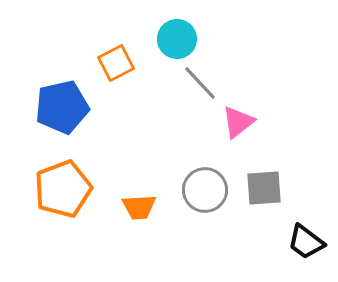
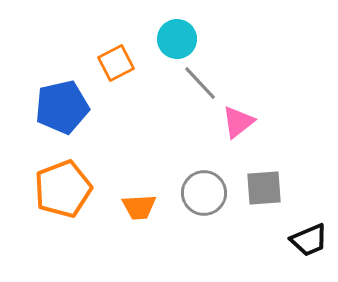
gray circle: moved 1 px left, 3 px down
black trapezoid: moved 3 px right, 2 px up; rotated 60 degrees counterclockwise
